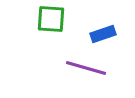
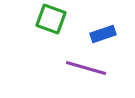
green square: rotated 16 degrees clockwise
